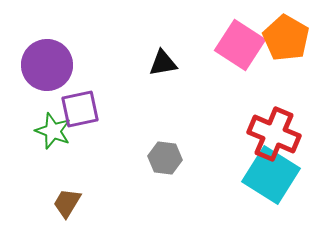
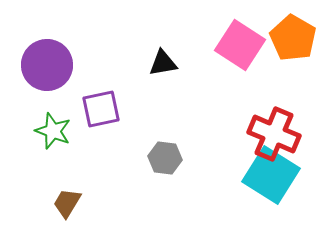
orange pentagon: moved 7 px right
purple square: moved 21 px right
